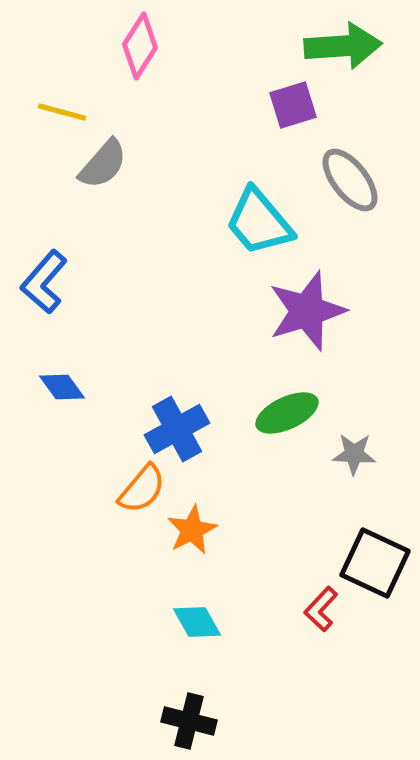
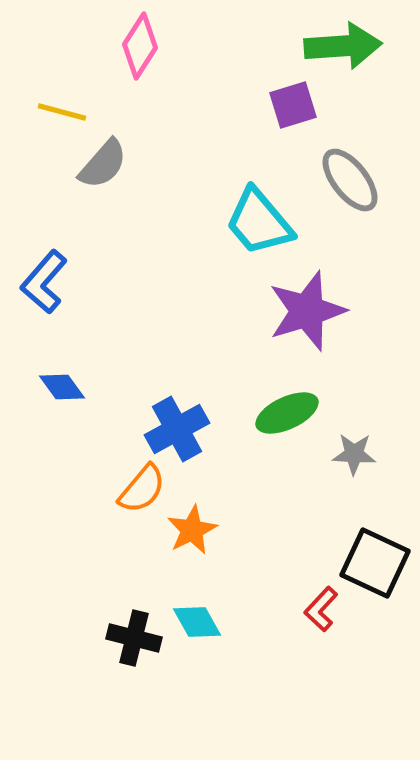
black cross: moved 55 px left, 83 px up
